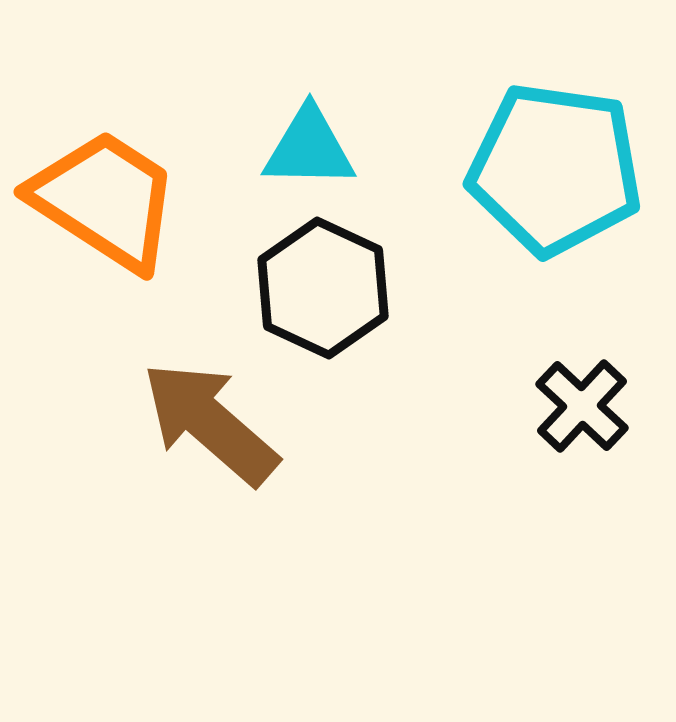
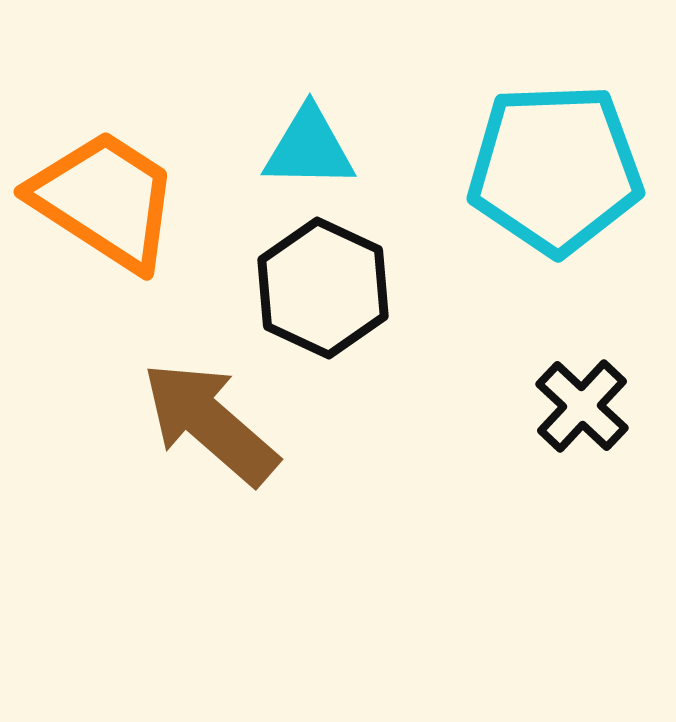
cyan pentagon: rotated 10 degrees counterclockwise
